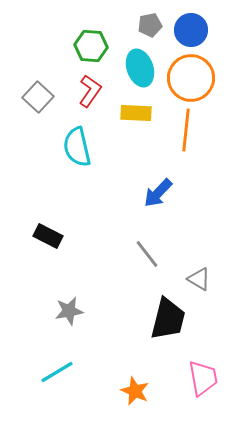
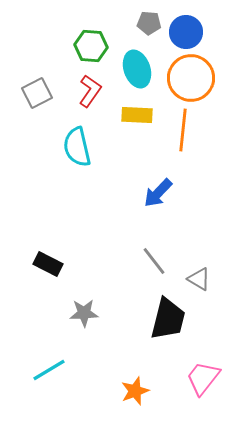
gray pentagon: moved 1 px left, 2 px up; rotated 15 degrees clockwise
blue circle: moved 5 px left, 2 px down
cyan ellipse: moved 3 px left, 1 px down
gray square: moved 1 px left, 4 px up; rotated 20 degrees clockwise
yellow rectangle: moved 1 px right, 2 px down
orange line: moved 3 px left
black rectangle: moved 28 px down
gray line: moved 7 px right, 7 px down
gray star: moved 15 px right, 2 px down; rotated 8 degrees clockwise
cyan line: moved 8 px left, 2 px up
pink trapezoid: rotated 132 degrees counterclockwise
orange star: rotated 28 degrees clockwise
